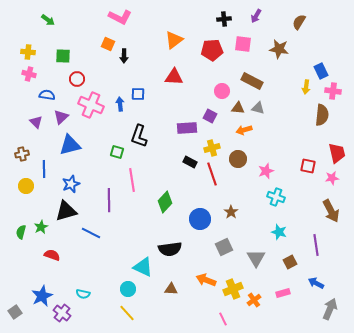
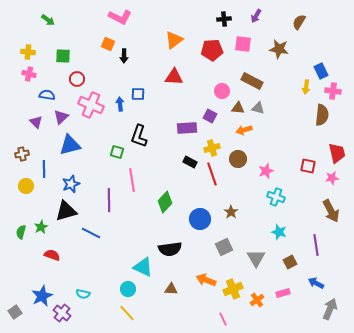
orange cross at (254, 300): moved 3 px right
